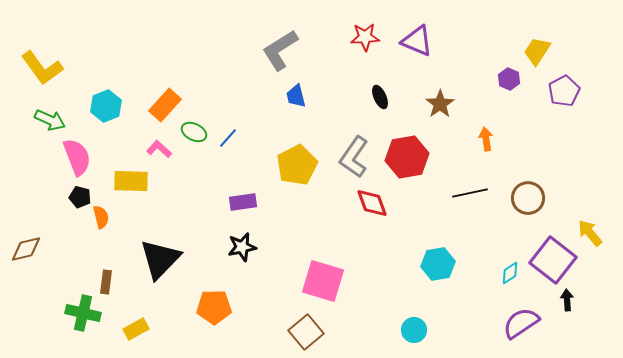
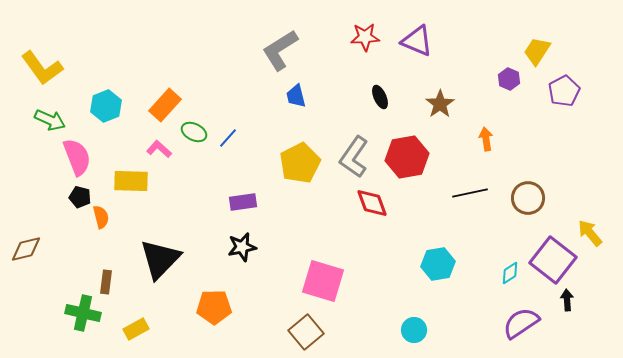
yellow pentagon at (297, 165): moved 3 px right, 2 px up
